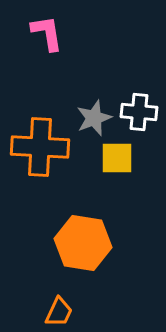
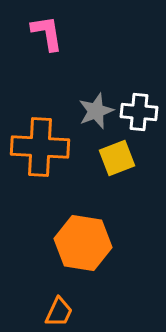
gray star: moved 2 px right, 7 px up
yellow square: rotated 21 degrees counterclockwise
